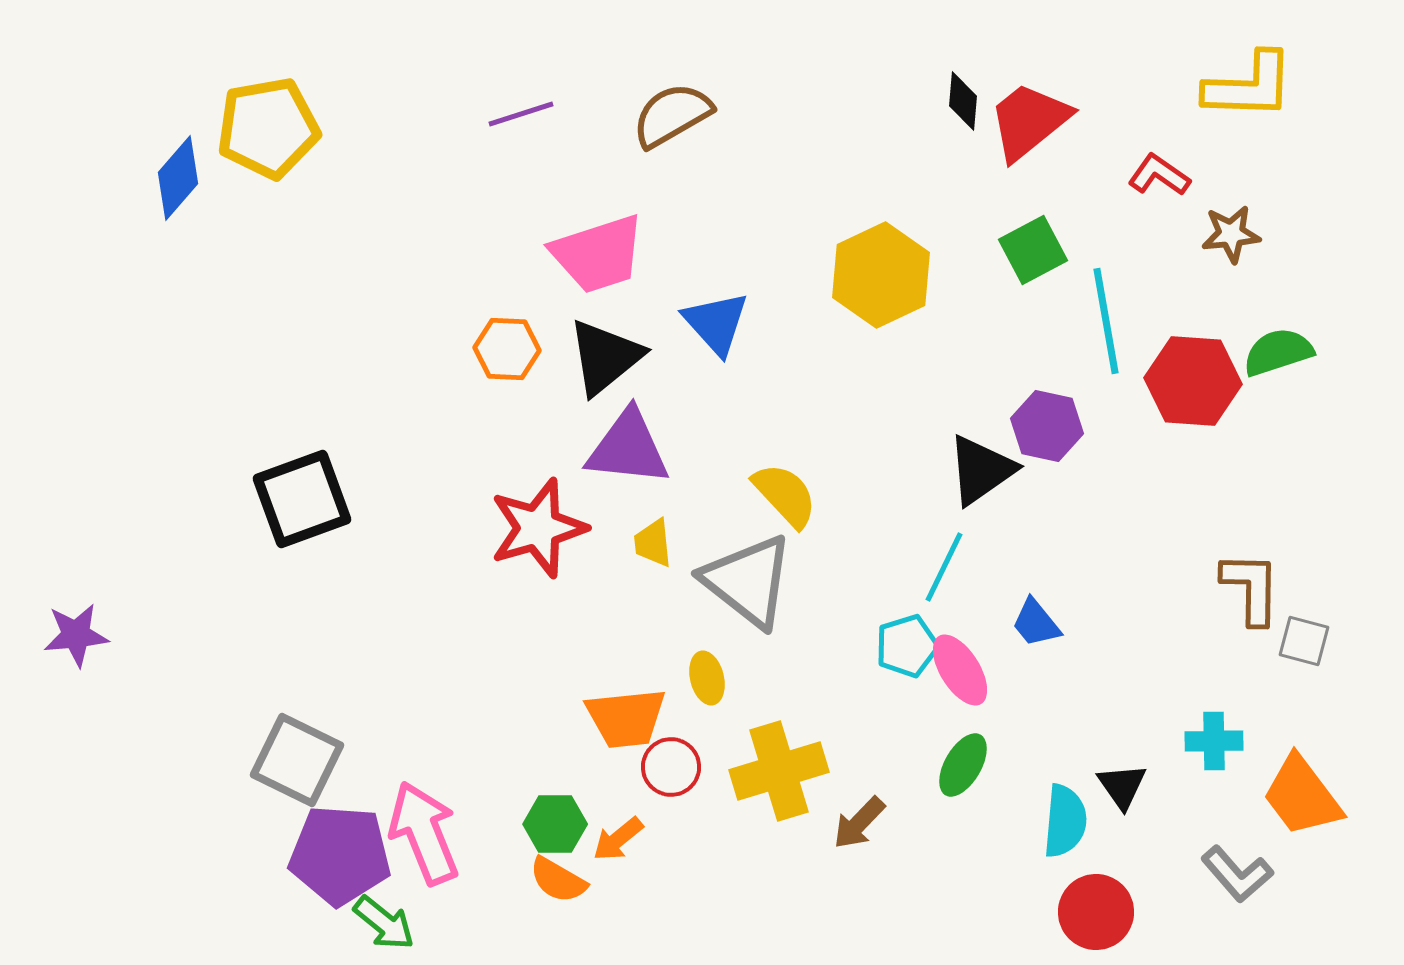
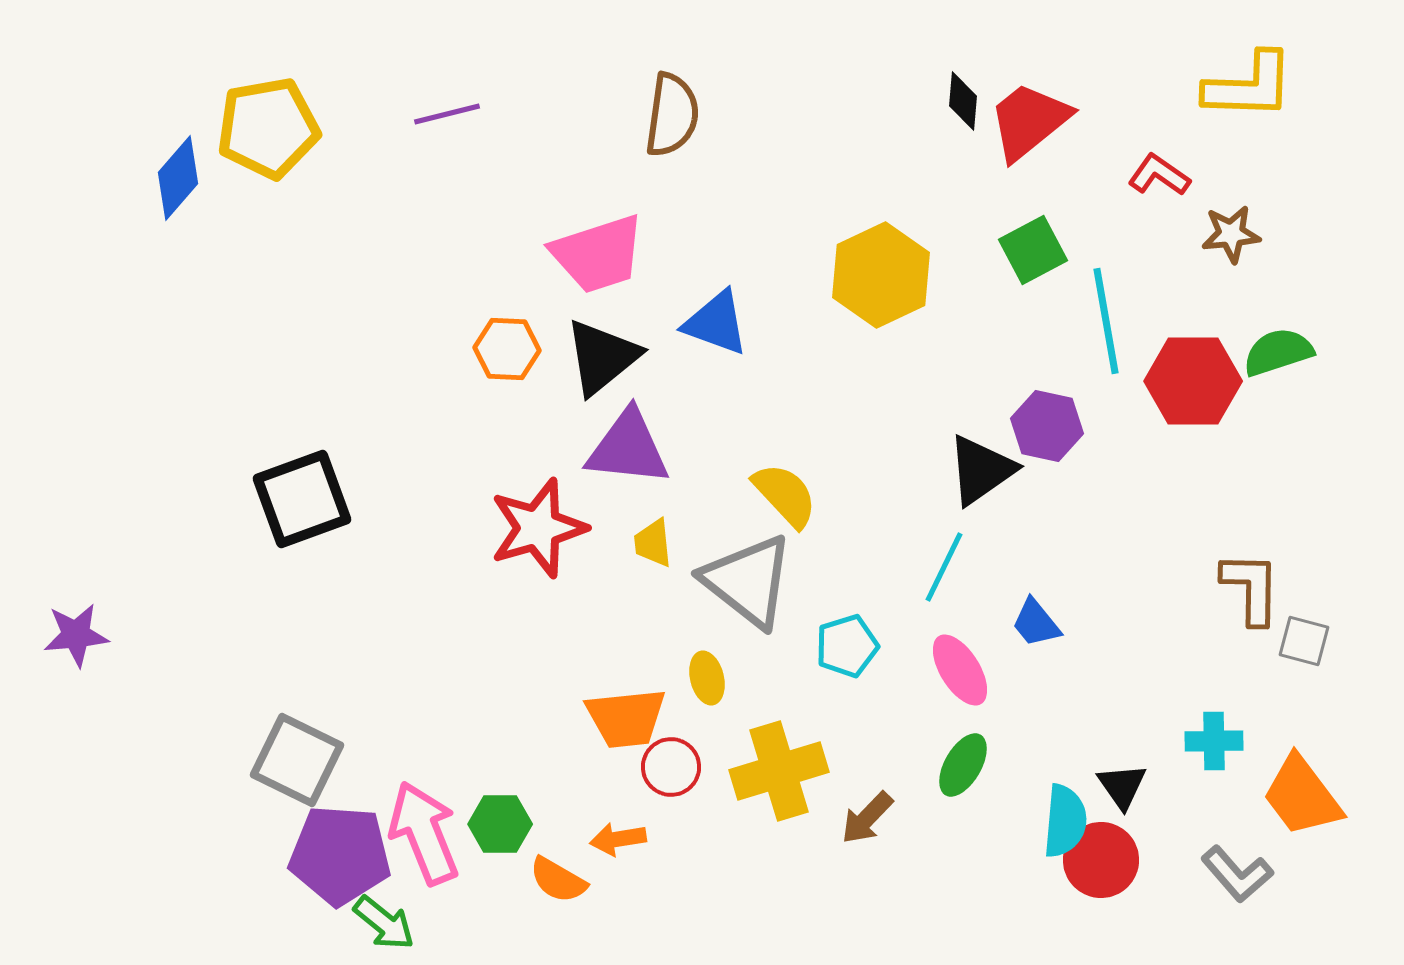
purple line at (521, 114): moved 74 px left; rotated 4 degrees clockwise
brown semicircle at (672, 115): rotated 128 degrees clockwise
blue triangle at (716, 323): rotated 28 degrees counterclockwise
black triangle at (605, 357): moved 3 px left
red hexagon at (1193, 381): rotated 4 degrees counterclockwise
cyan pentagon at (907, 646): moved 60 px left
brown arrow at (859, 823): moved 8 px right, 5 px up
green hexagon at (555, 824): moved 55 px left
orange arrow at (618, 839): rotated 30 degrees clockwise
red circle at (1096, 912): moved 5 px right, 52 px up
